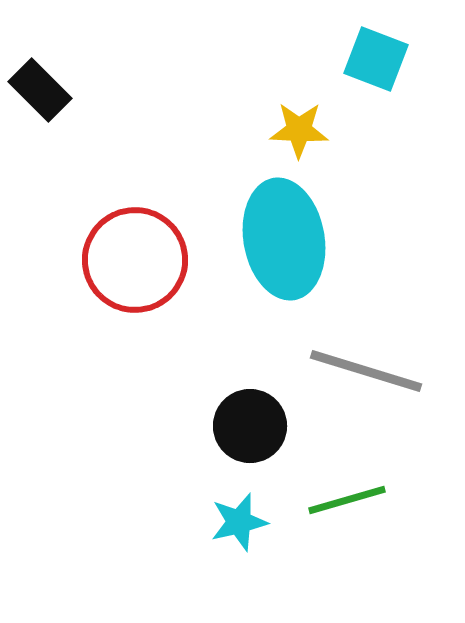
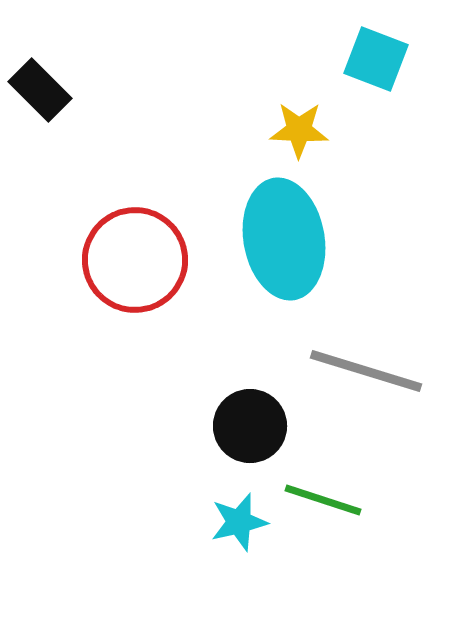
green line: moved 24 px left; rotated 34 degrees clockwise
